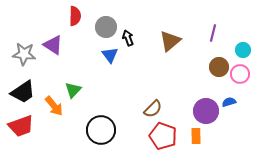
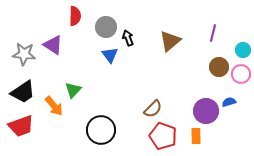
pink circle: moved 1 px right
